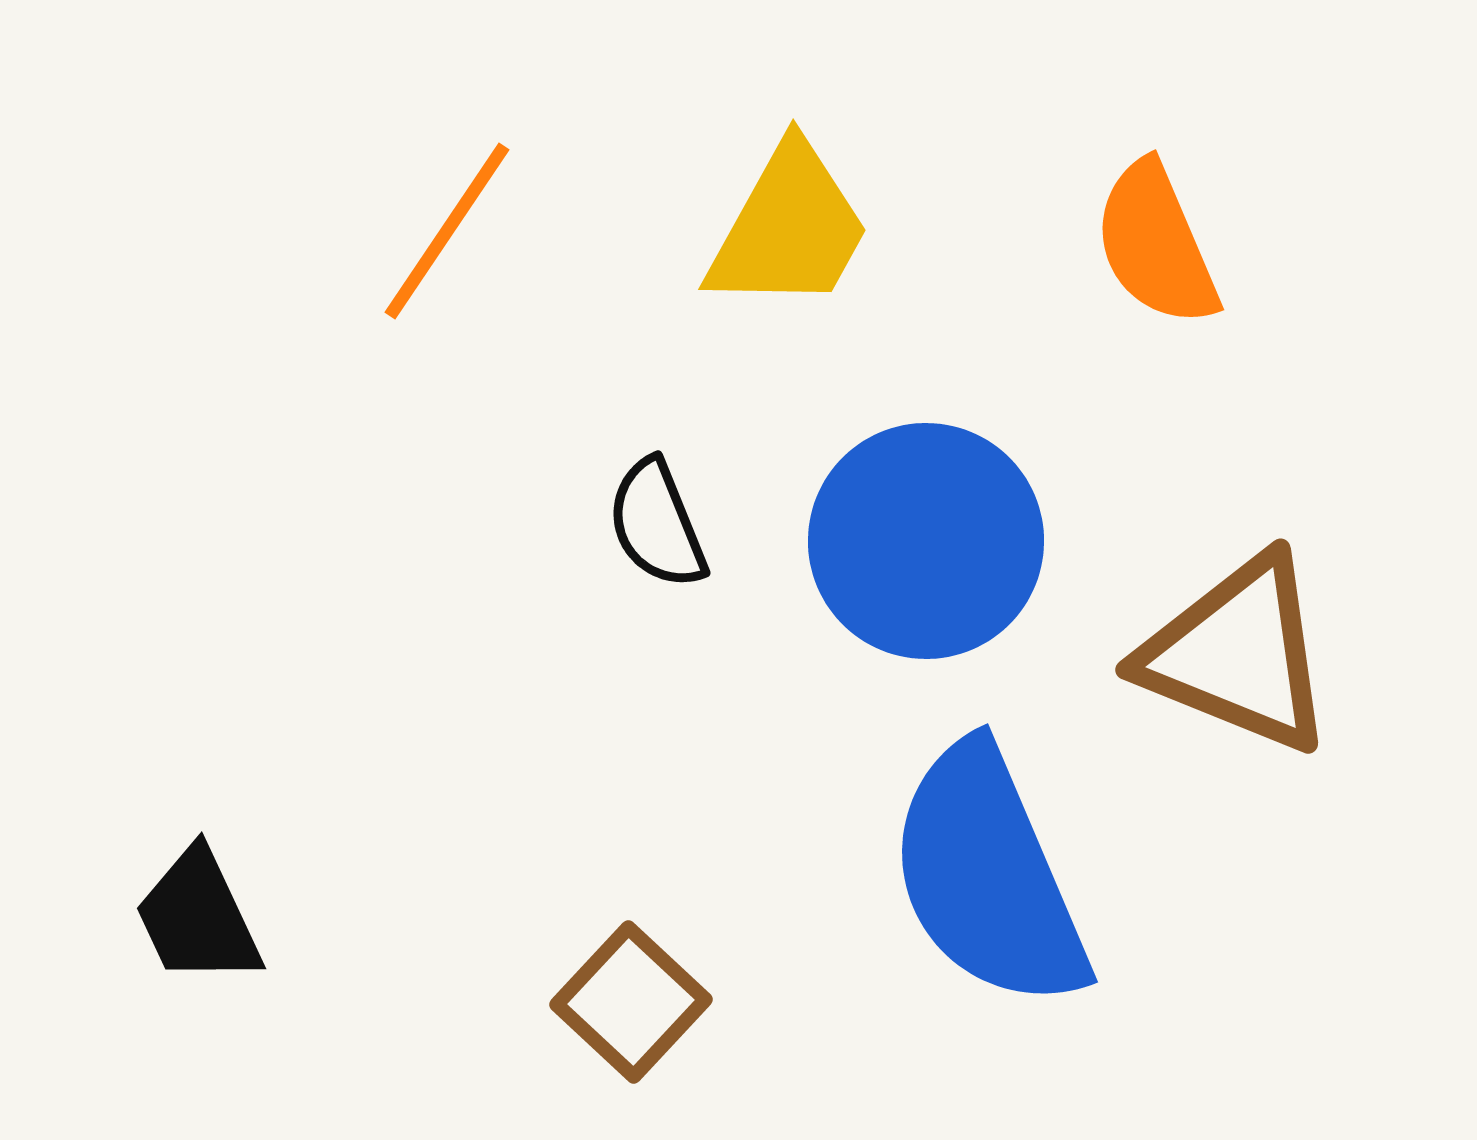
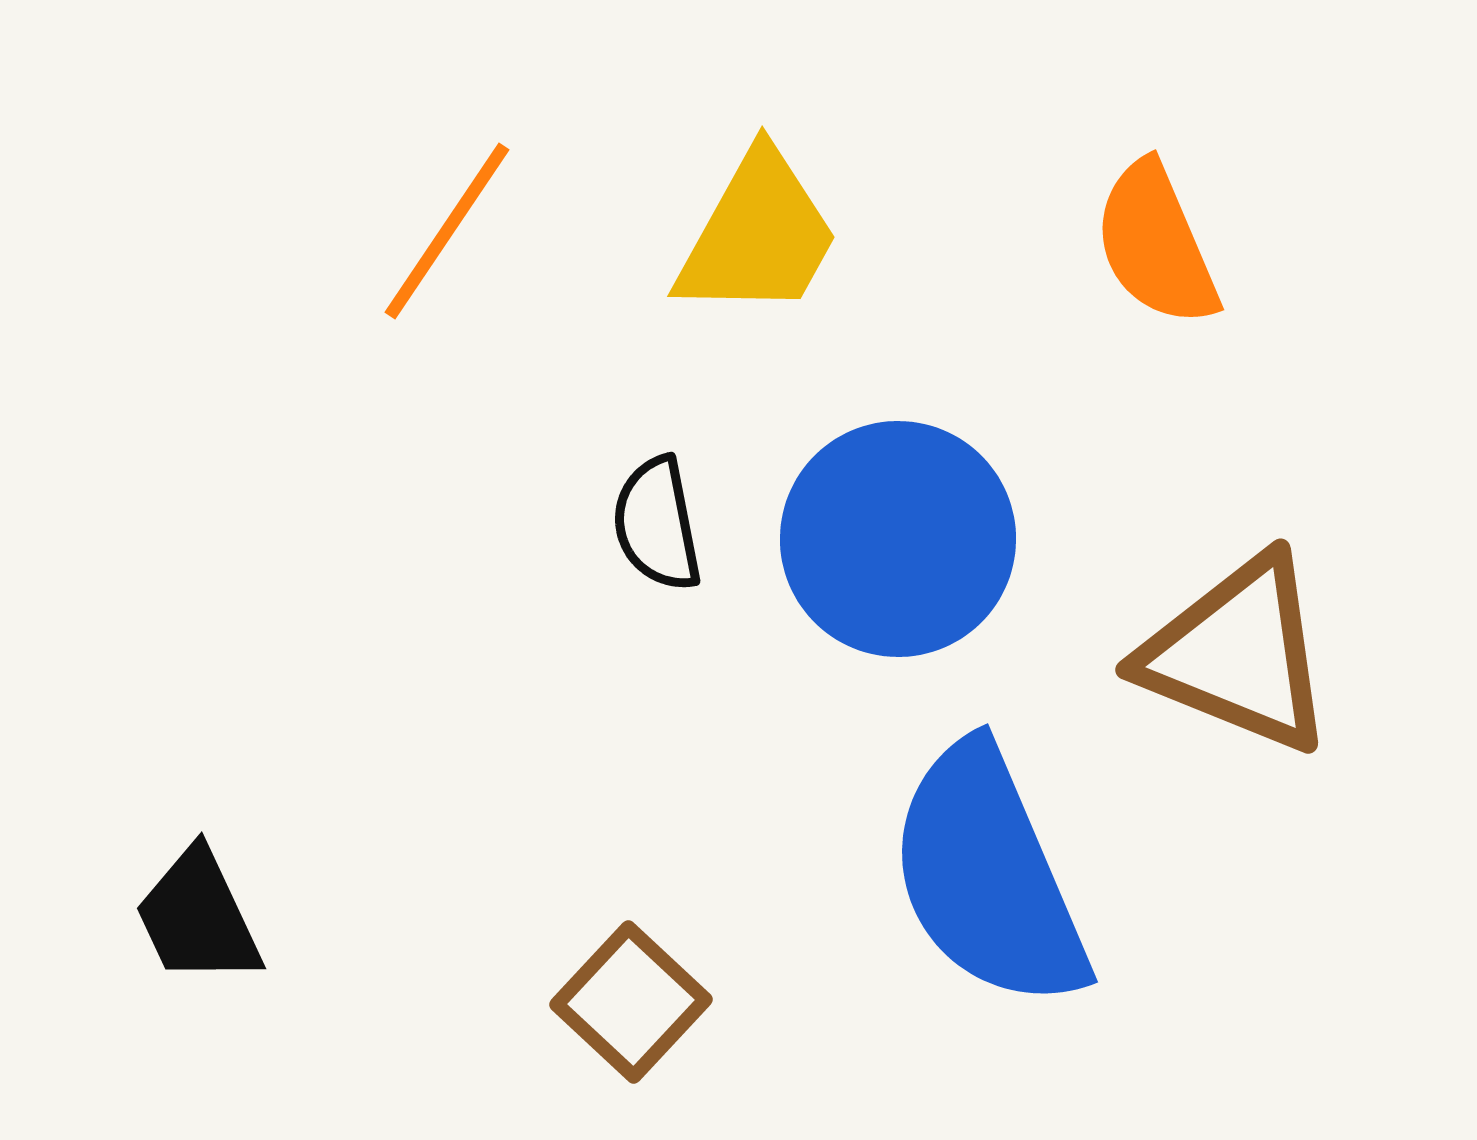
yellow trapezoid: moved 31 px left, 7 px down
black semicircle: rotated 11 degrees clockwise
blue circle: moved 28 px left, 2 px up
